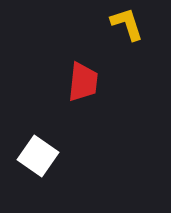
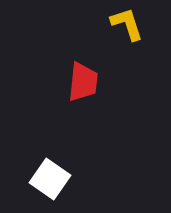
white square: moved 12 px right, 23 px down
